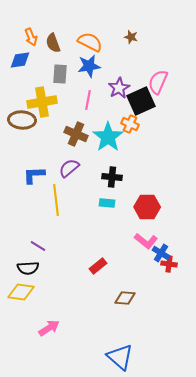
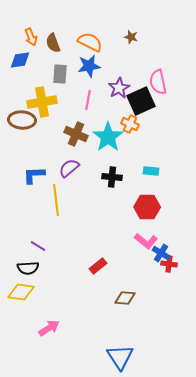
pink semicircle: rotated 35 degrees counterclockwise
cyan rectangle: moved 44 px right, 32 px up
blue triangle: rotated 16 degrees clockwise
